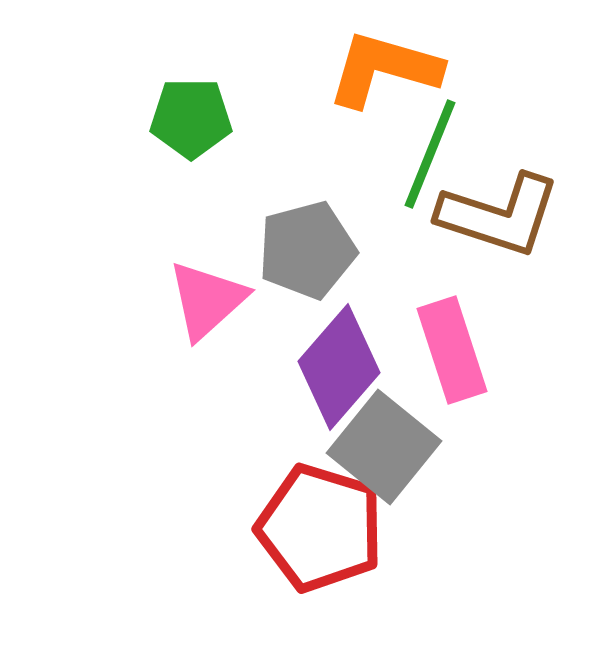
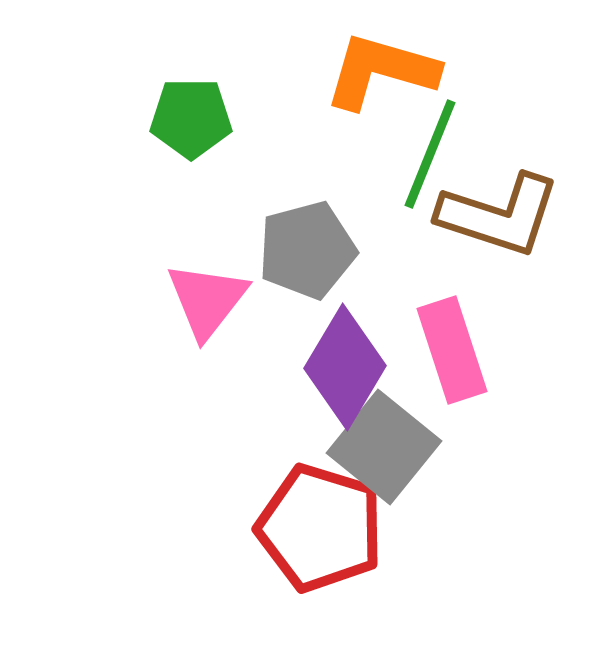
orange L-shape: moved 3 px left, 2 px down
pink triangle: rotated 10 degrees counterclockwise
purple diamond: moved 6 px right; rotated 10 degrees counterclockwise
